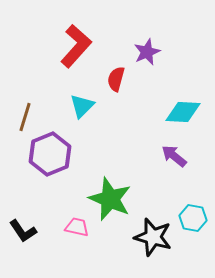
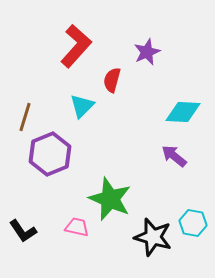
red semicircle: moved 4 px left, 1 px down
cyan hexagon: moved 5 px down
